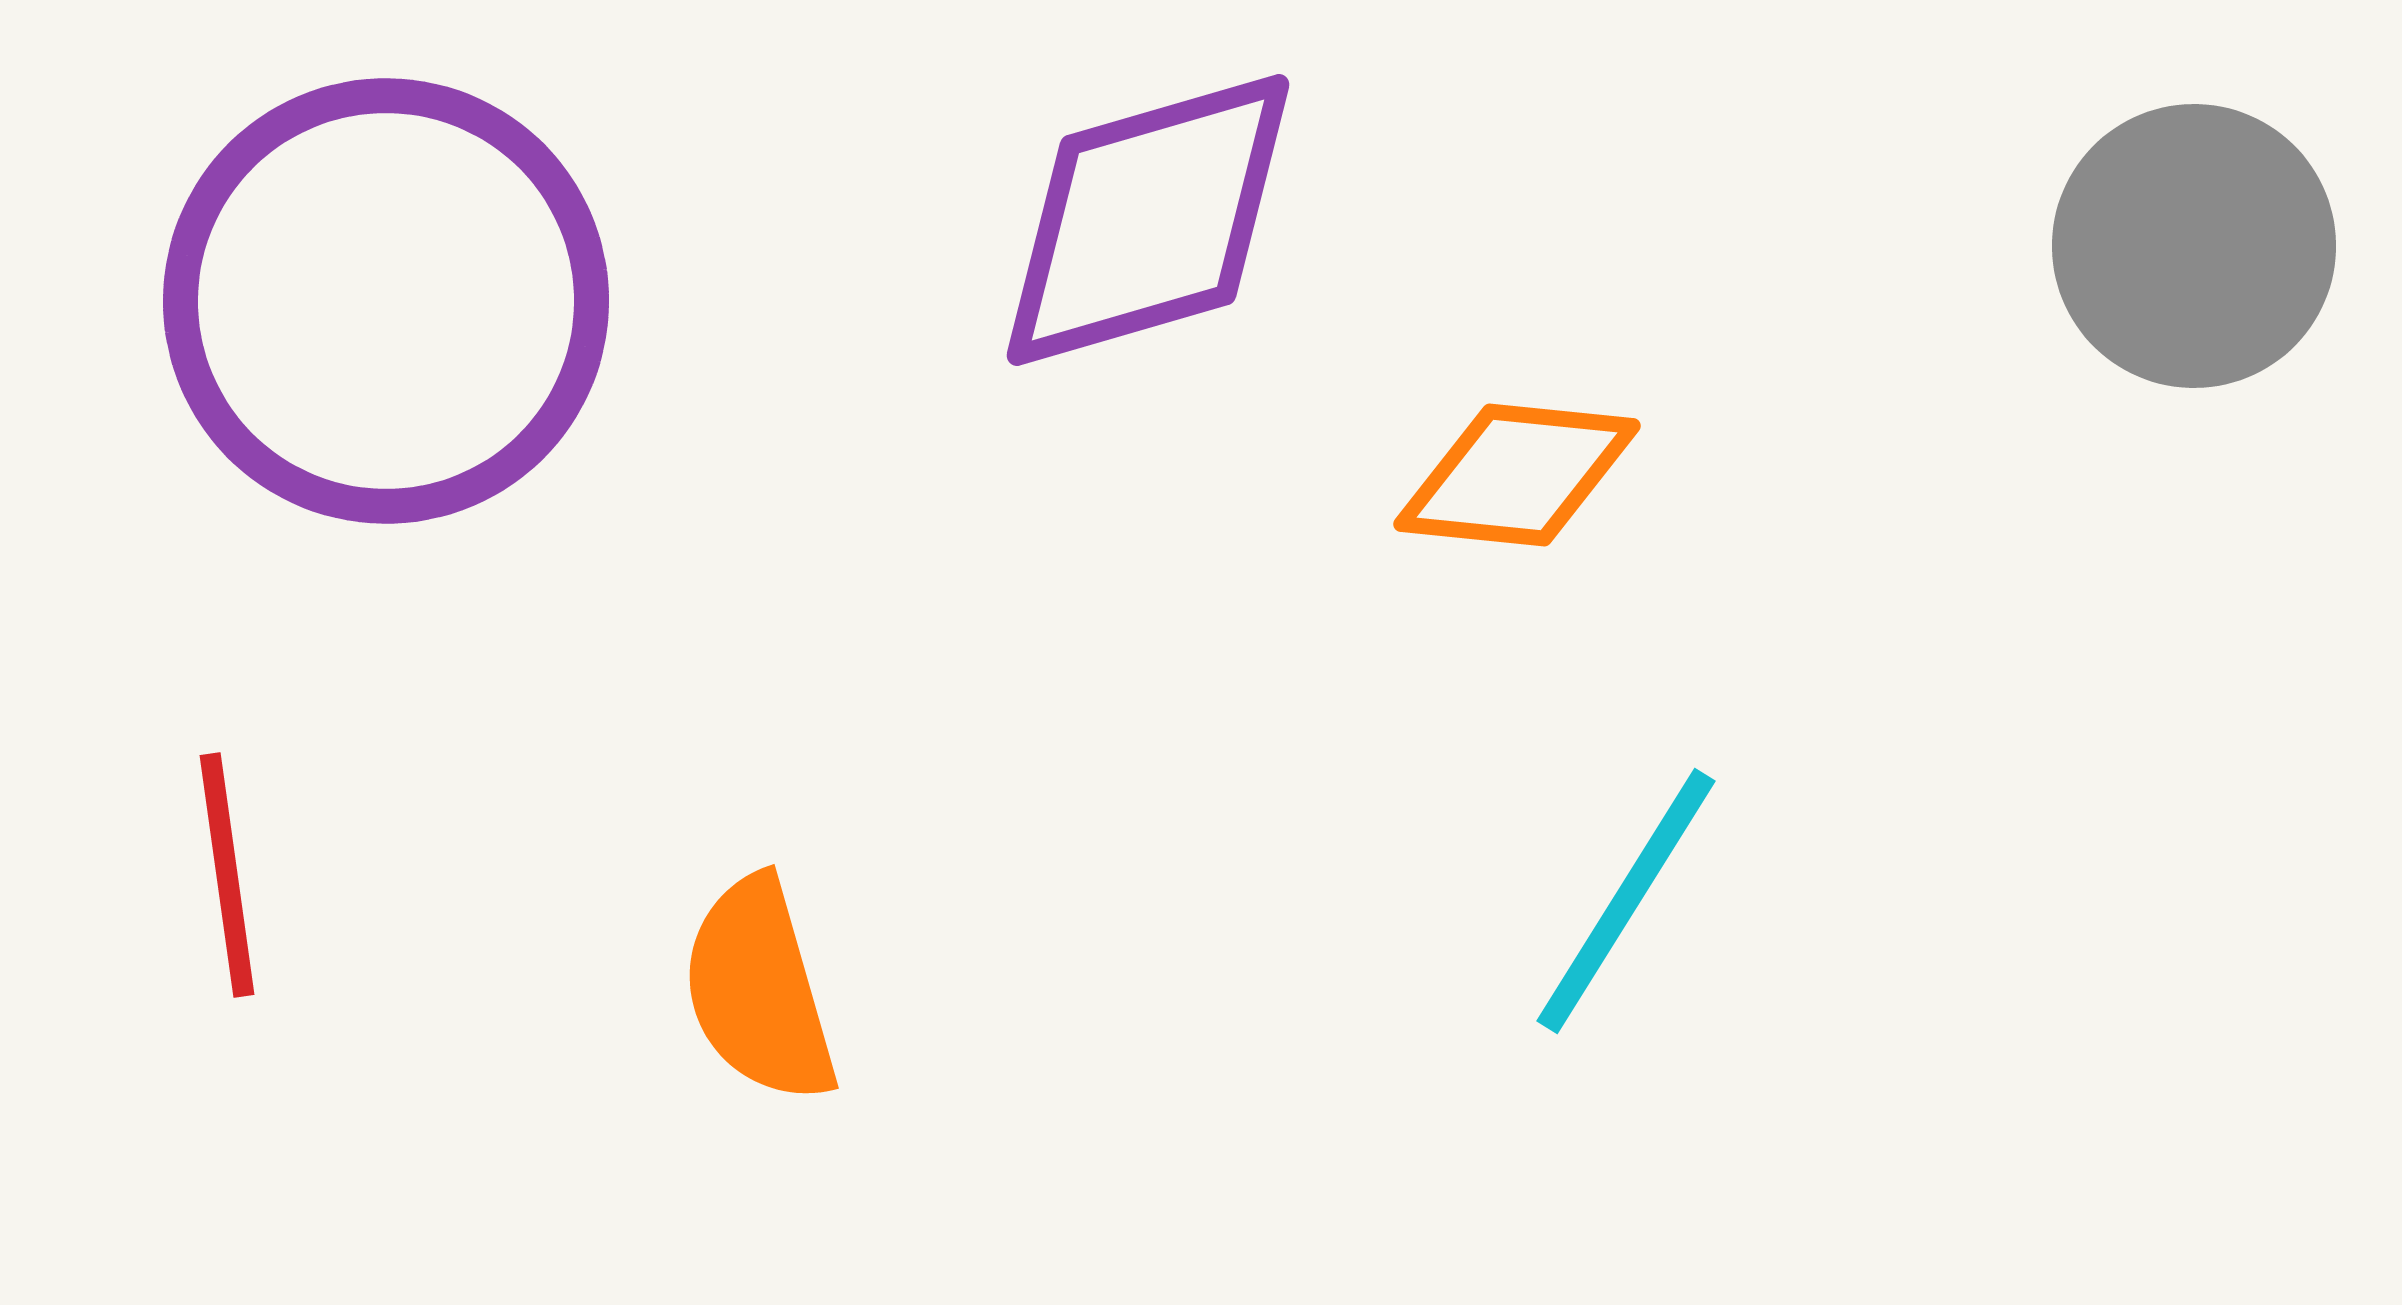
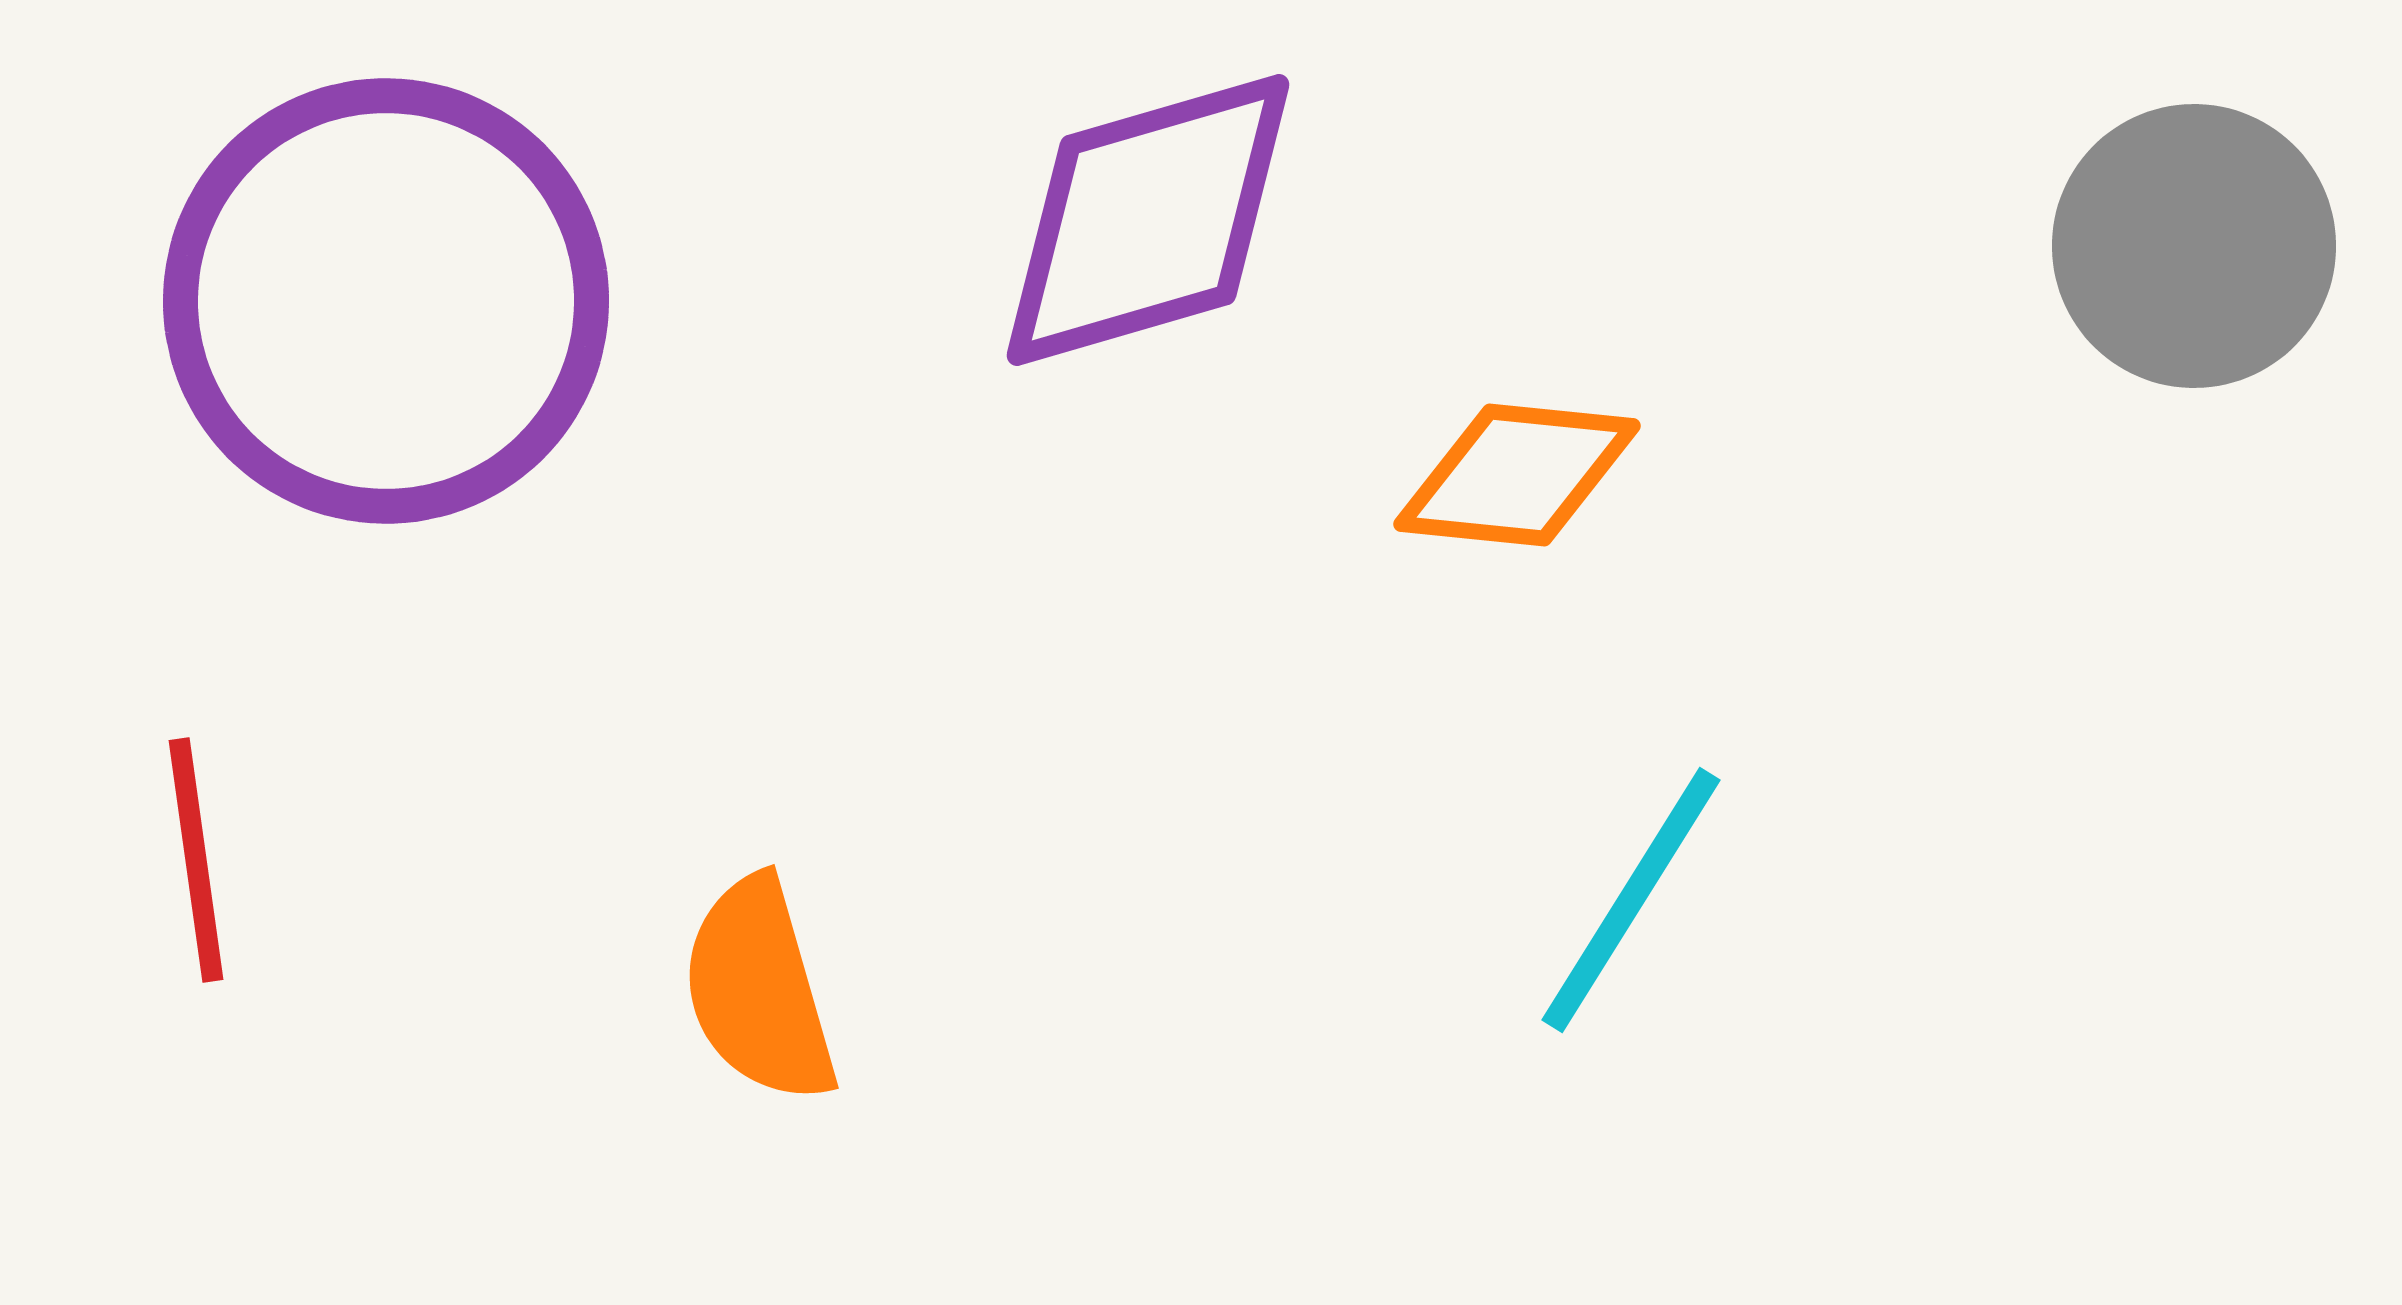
red line: moved 31 px left, 15 px up
cyan line: moved 5 px right, 1 px up
